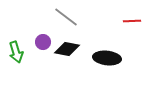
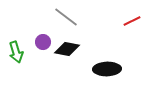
red line: rotated 24 degrees counterclockwise
black ellipse: moved 11 px down; rotated 8 degrees counterclockwise
